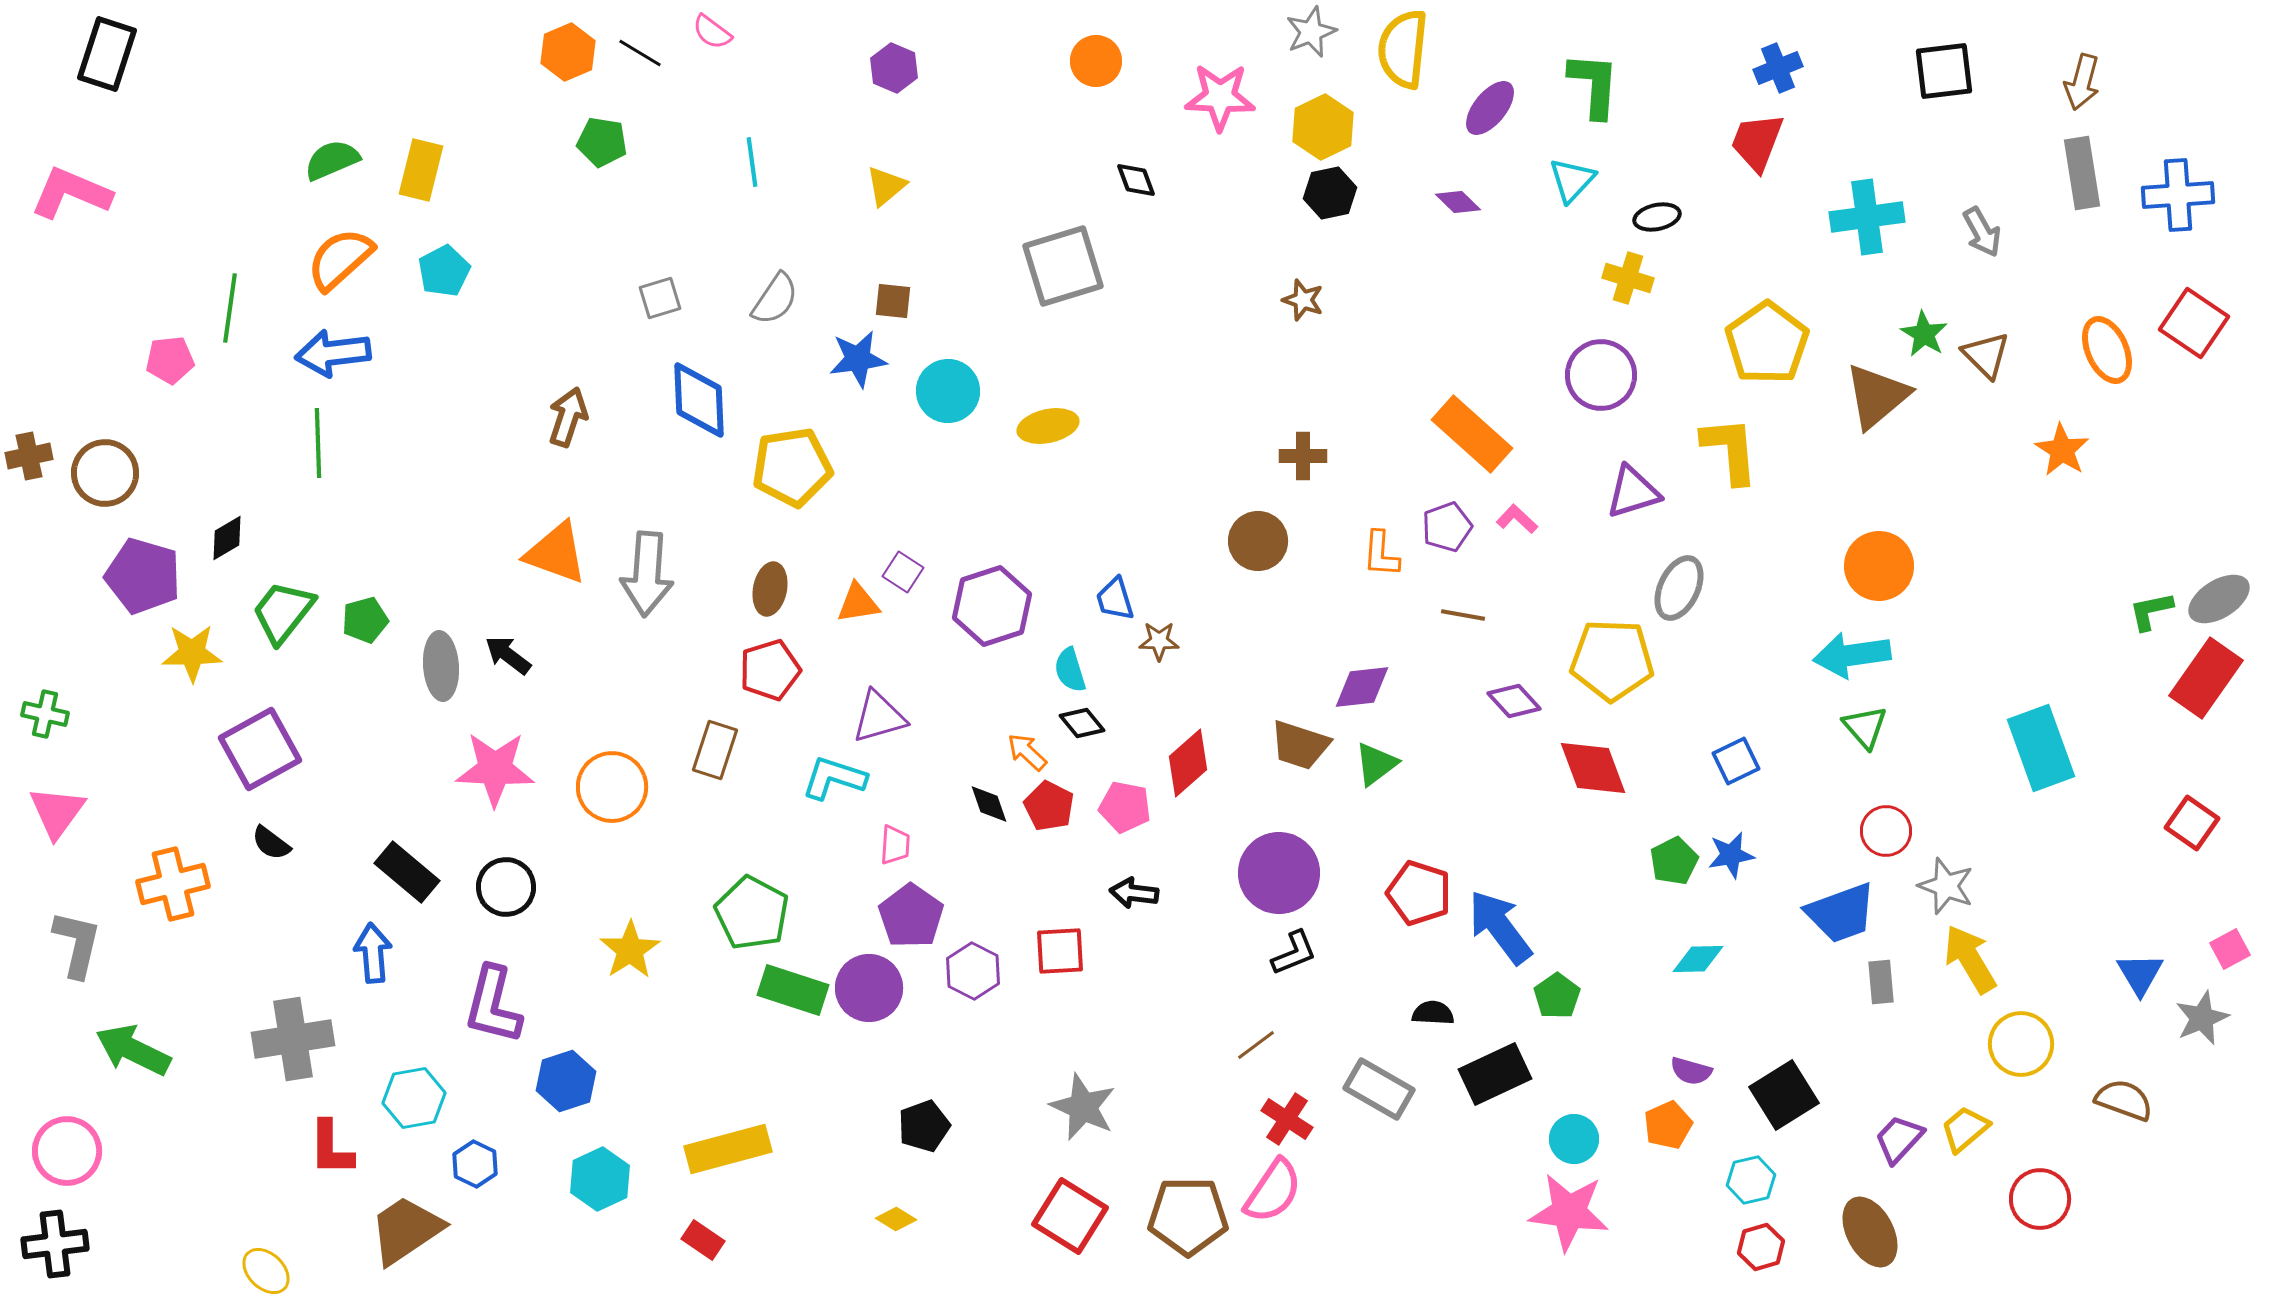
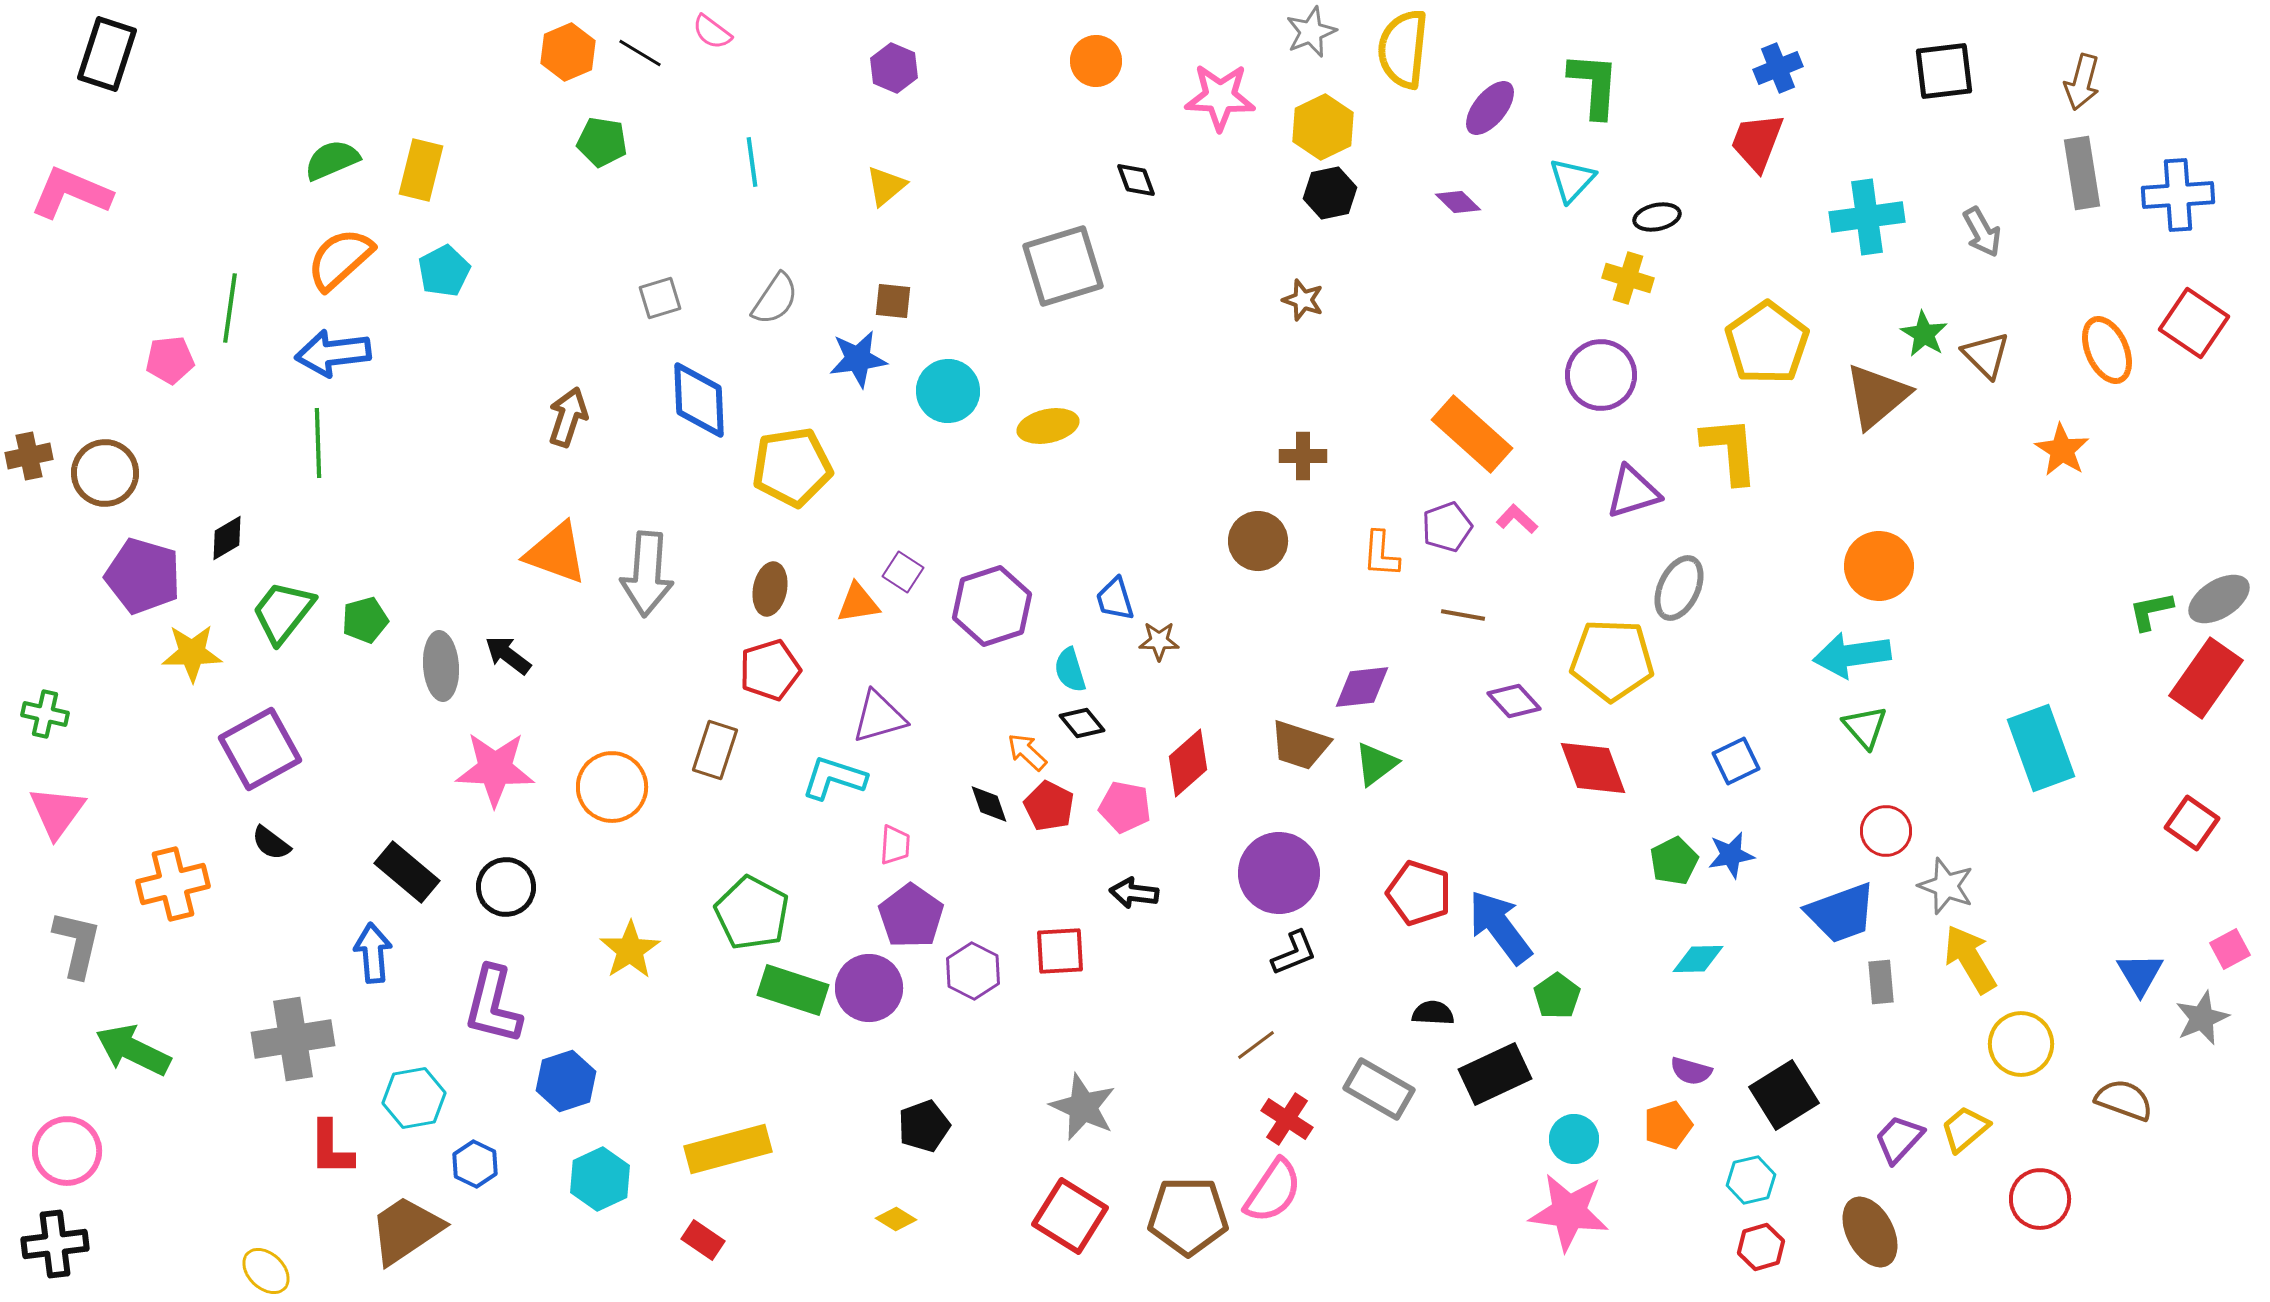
orange pentagon at (1668, 1125): rotated 6 degrees clockwise
